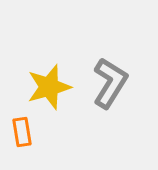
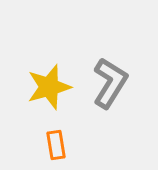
orange rectangle: moved 34 px right, 13 px down
